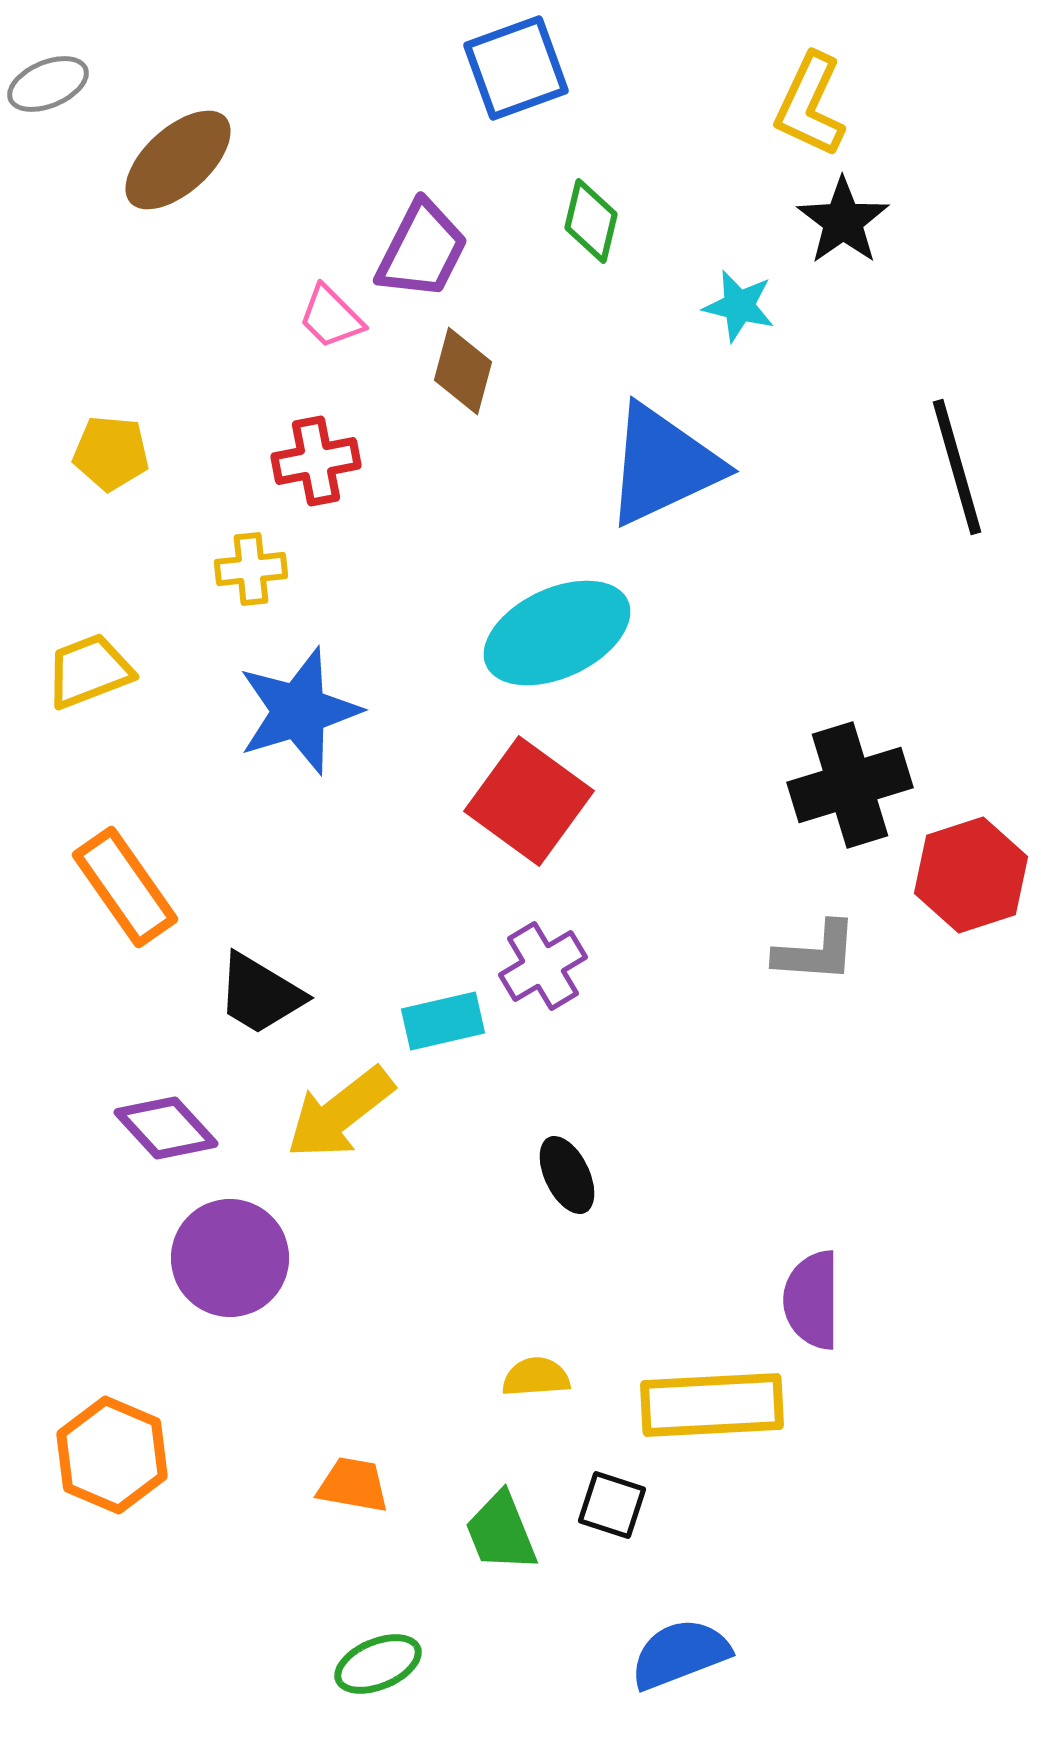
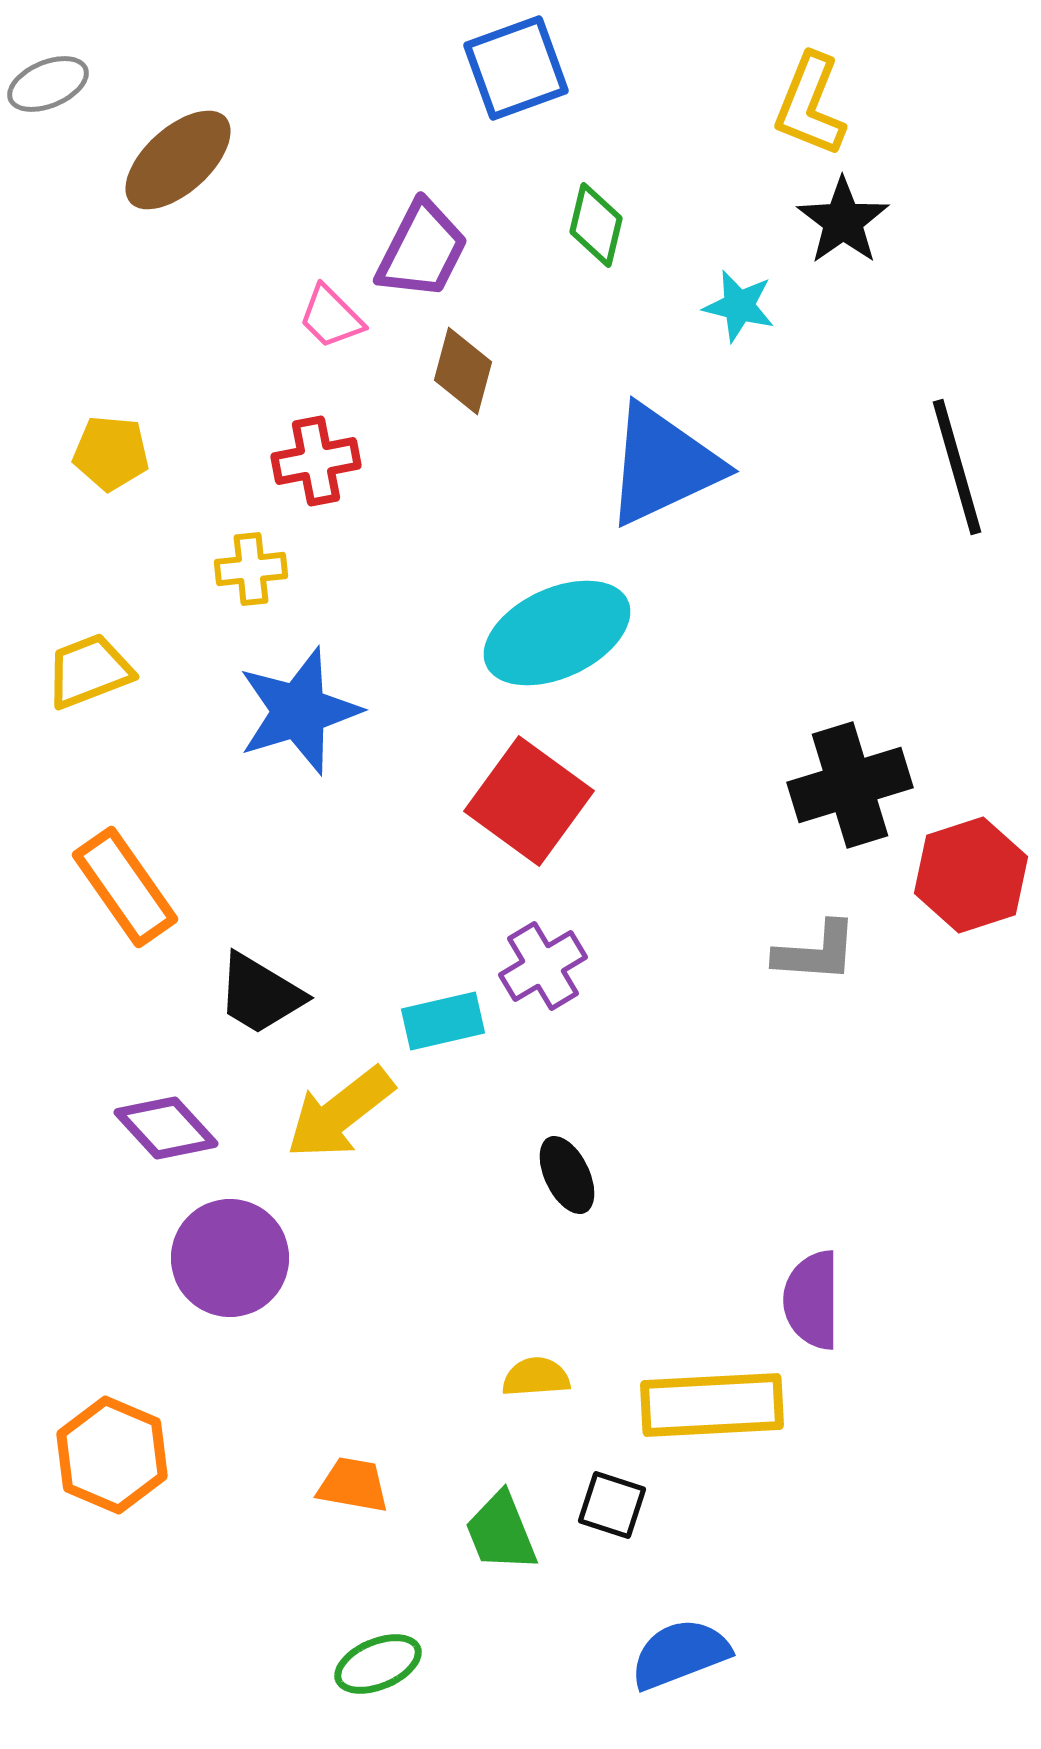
yellow L-shape: rotated 3 degrees counterclockwise
green diamond: moved 5 px right, 4 px down
